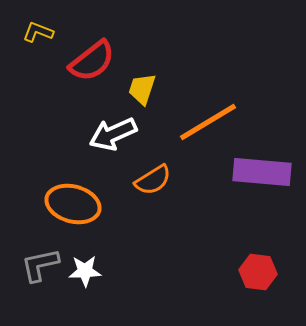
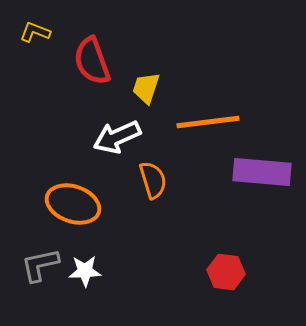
yellow L-shape: moved 3 px left
red semicircle: rotated 108 degrees clockwise
yellow trapezoid: moved 4 px right, 1 px up
orange line: rotated 24 degrees clockwise
white arrow: moved 4 px right, 3 px down
orange semicircle: rotated 75 degrees counterclockwise
orange ellipse: rotated 4 degrees clockwise
red hexagon: moved 32 px left
